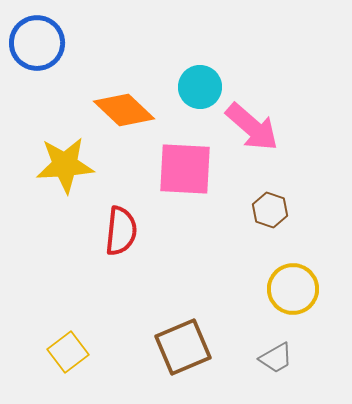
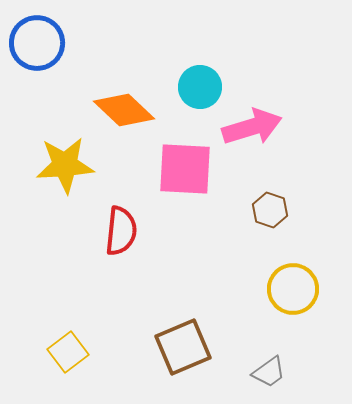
pink arrow: rotated 58 degrees counterclockwise
gray trapezoid: moved 7 px left, 14 px down; rotated 6 degrees counterclockwise
